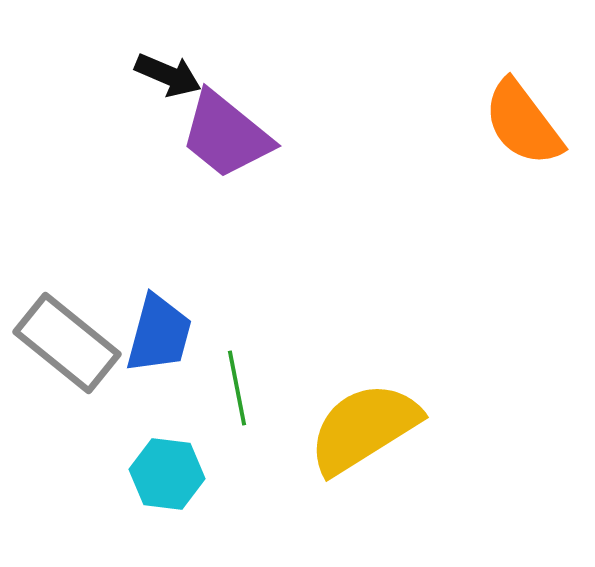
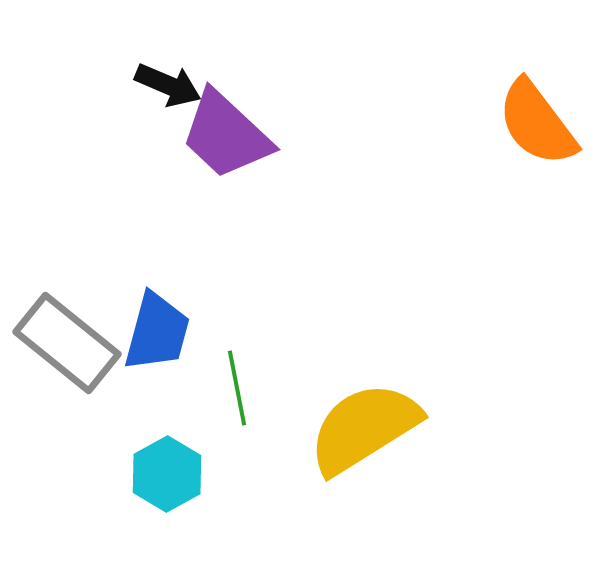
black arrow: moved 10 px down
orange semicircle: moved 14 px right
purple trapezoid: rotated 4 degrees clockwise
blue trapezoid: moved 2 px left, 2 px up
cyan hexagon: rotated 24 degrees clockwise
